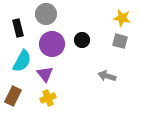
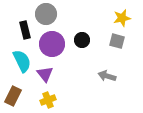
yellow star: rotated 24 degrees counterclockwise
black rectangle: moved 7 px right, 2 px down
gray square: moved 3 px left
cyan semicircle: rotated 55 degrees counterclockwise
yellow cross: moved 2 px down
